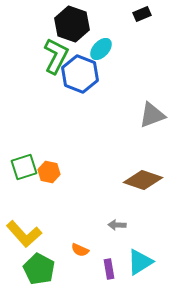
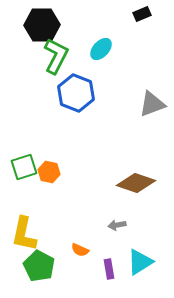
black hexagon: moved 30 px left, 1 px down; rotated 20 degrees counterclockwise
blue hexagon: moved 4 px left, 19 px down
gray triangle: moved 11 px up
brown diamond: moved 7 px left, 3 px down
gray arrow: rotated 12 degrees counterclockwise
yellow L-shape: rotated 54 degrees clockwise
green pentagon: moved 3 px up
